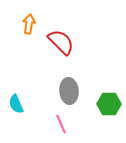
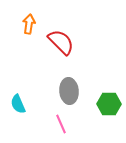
cyan semicircle: moved 2 px right
